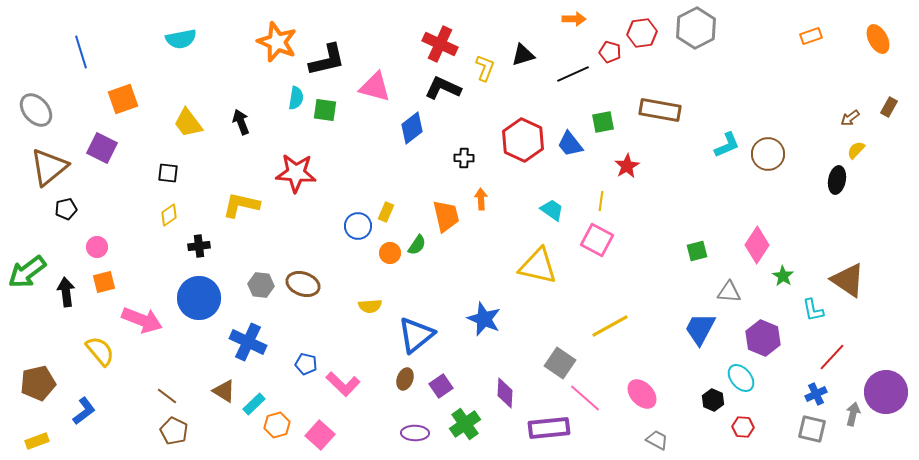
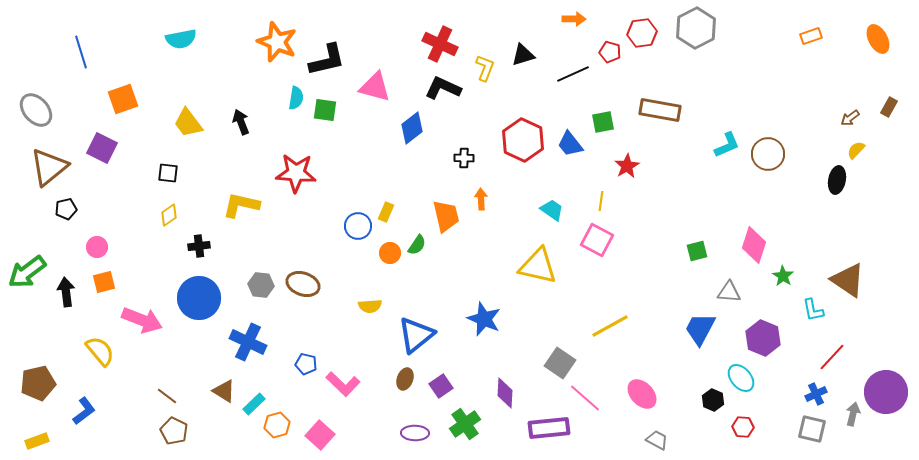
pink diamond at (757, 245): moved 3 px left; rotated 15 degrees counterclockwise
